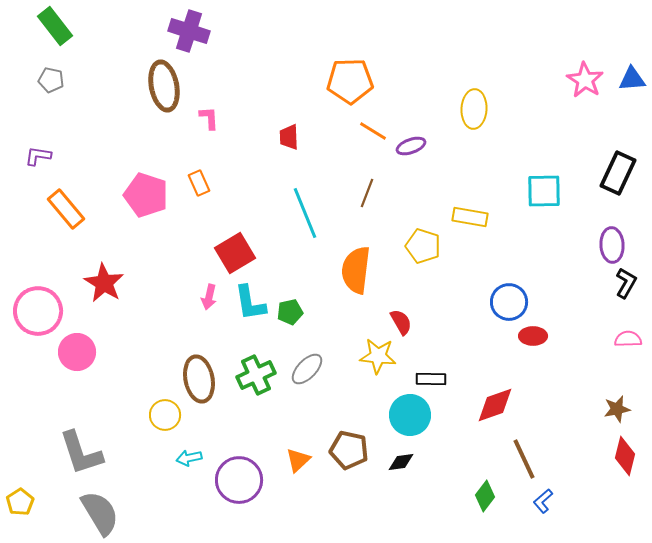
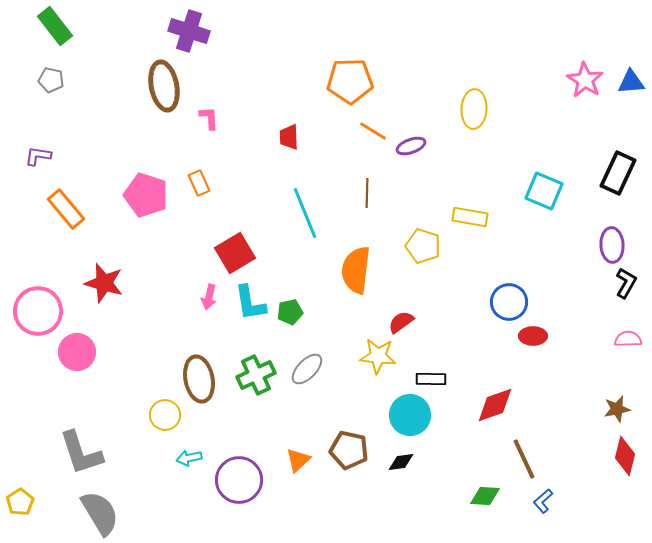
blue triangle at (632, 79): moved 1 px left, 3 px down
cyan square at (544, 191): rotated 24 degrees clockwise
brown line at (367, 193): rotated 20 degrees counterclockwise
red star at (104, 283): rotated 15 degrees counterclockwise
red semicircle at (401, 322): rotated 96 degrees counterclockwise
green diamond at (485, 496): rotated 56 degrees clockwise
